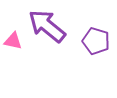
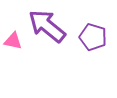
purple pentagon: moved 3 px left, 4 px up
